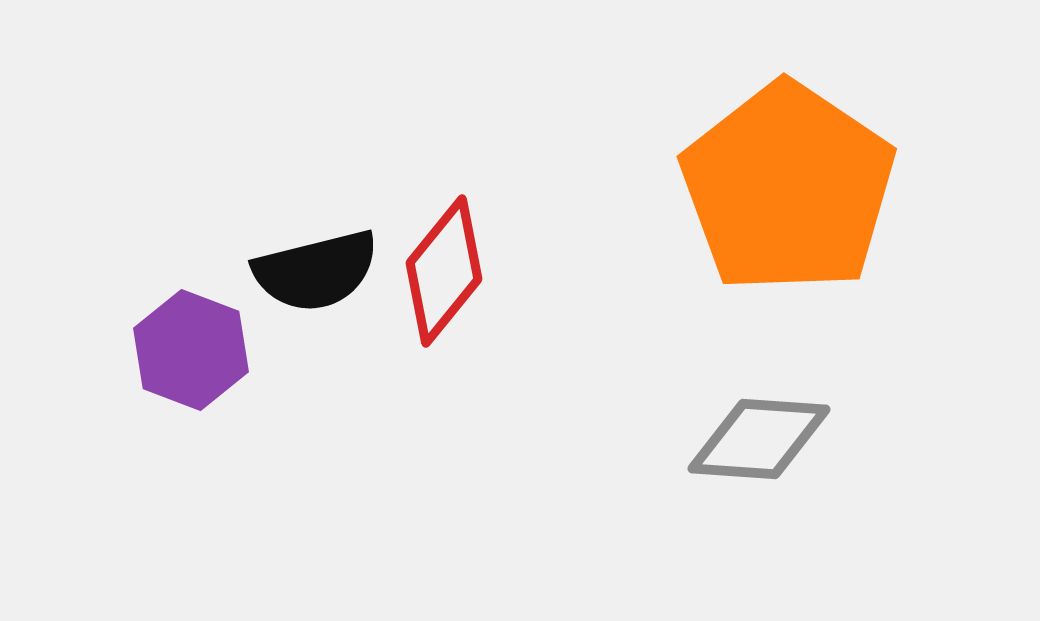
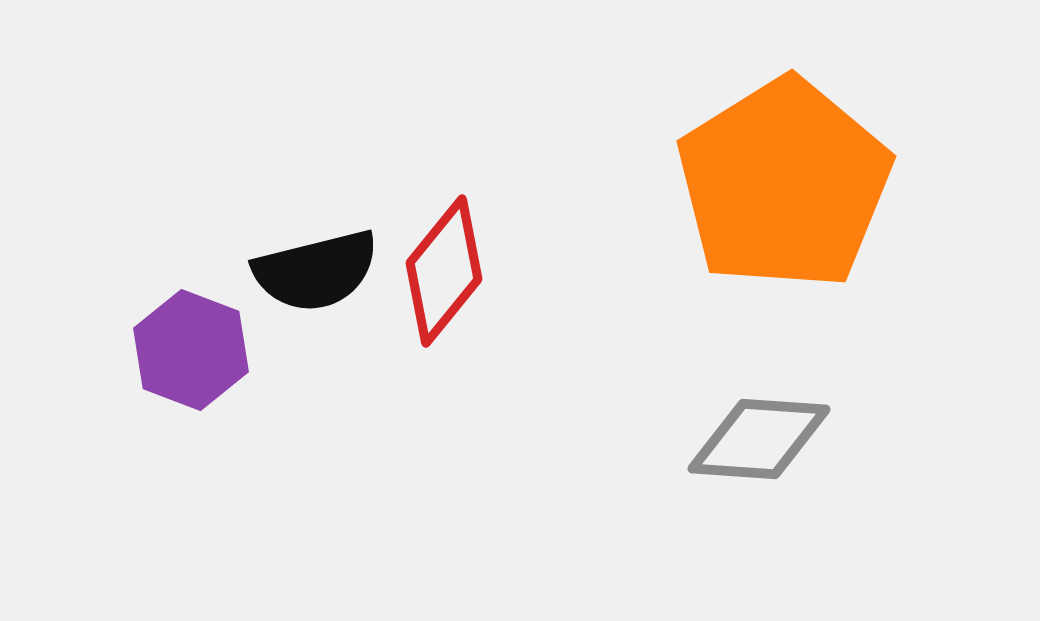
orange pentagon: moved 4 px left, 4 px up; rotated 6 degrees clockwise
